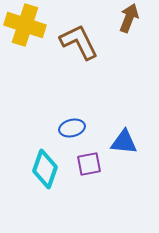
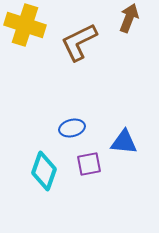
brown L-shape: rotated 90 degrees counterclockwise
cyan diamond: moved 1 px left, 2 px down
